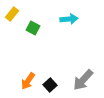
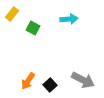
gray arrow: rotated 105 degrees counterclockwise
